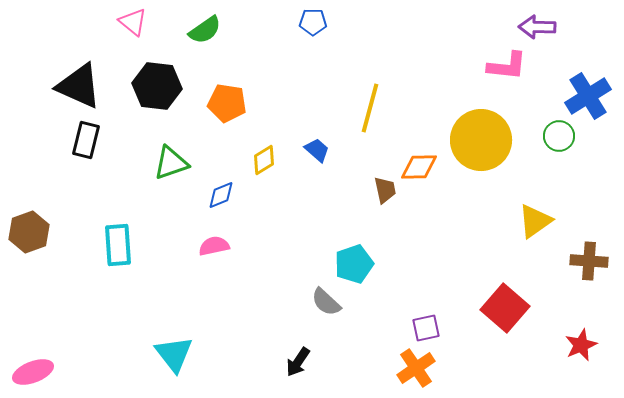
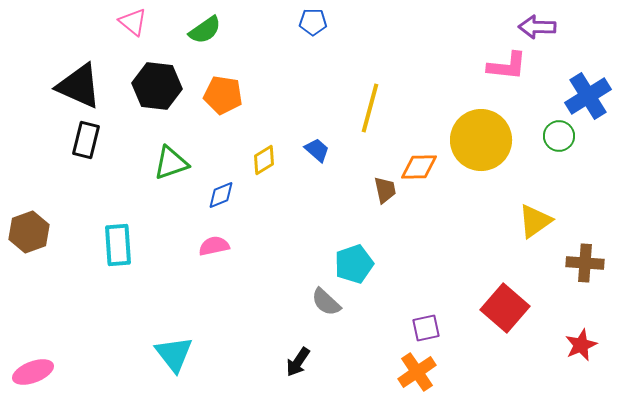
orange pentagon: moved 4 px left, 8 px up
brown cross: moved 4 px left, 2 px down
orange cross: moved 1 px right, 4 px down
